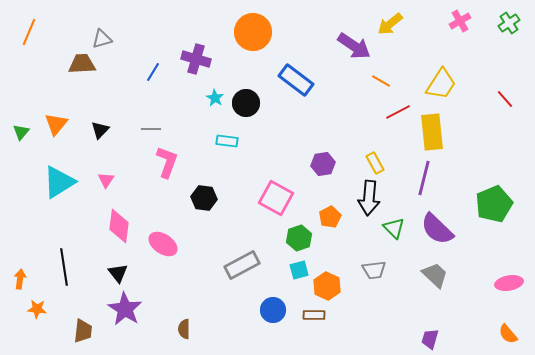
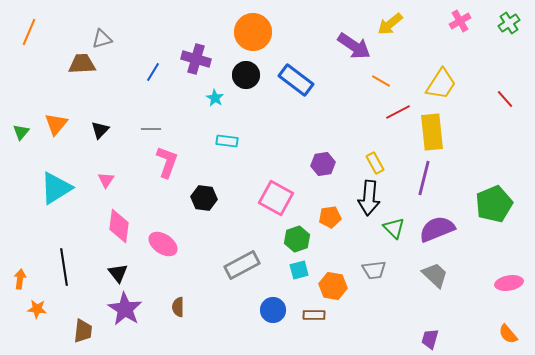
black circle at (246, 103): moved 28 px up
cyan triangle at (59, 182): moved 3 px left, 6 px down
orange pentagon at (330, 217): rotated 20 degrees clockwise
purple semicircle at (437, 229): rotated 114 degrees clockwise
green hexagon at (299, 238): moved 2 px left, 1 px down
orange hexagon at (327, 286): moved 6 px right; rotated 16 degrees counterclockwise
brown semicircle at (184, 329): moved 6 px left, 22 px up
